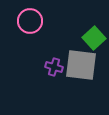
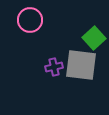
pink circle: moved 1 px up
purple cross: rotated 30 degrees counterclockwise
